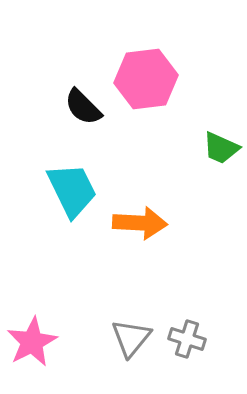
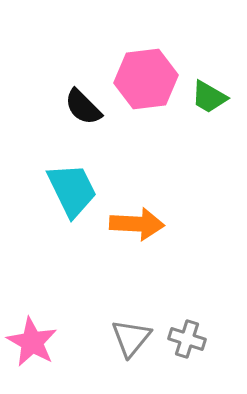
green trapezoid: moved 12 px left, 51 px up; rotated 6 degrees clockwise
orange arrow: moved 3 px left, 1 px down
pink star: rotated 15 degrees counterclockwise
